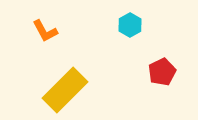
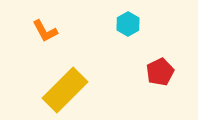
cyan hexagon: moved 2 px left, 1 px up
red pentagon: moved 2 px left
